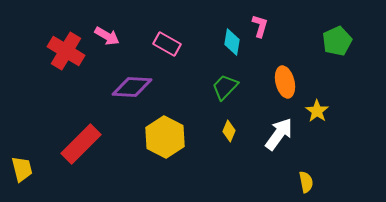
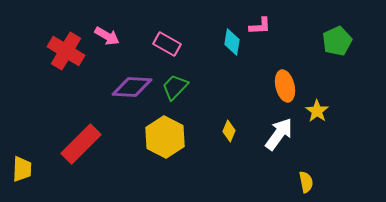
pink L-shape: rotated 70 degrees clockwise
orange ellipse: moved 4 px down
green trapezoid: moved 50 px left
yellow trapezoid: rotated 16 degrees clockwise
